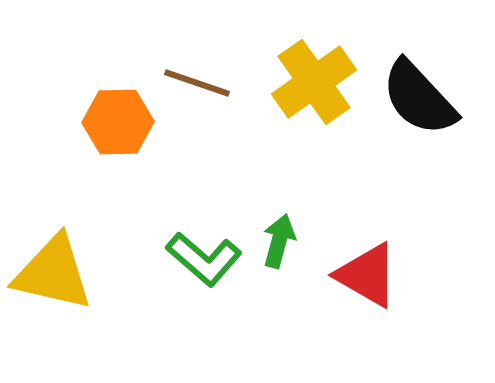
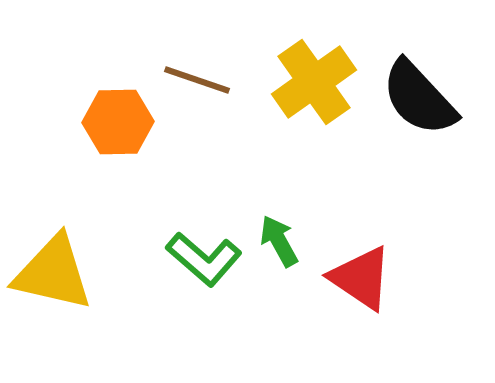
brown line: moved 3 px up
green arrow: rotated 44 degrees counterclockwise
red triangle: moved 6 px left, 3 px down; rotated 4 degrees clockwise
